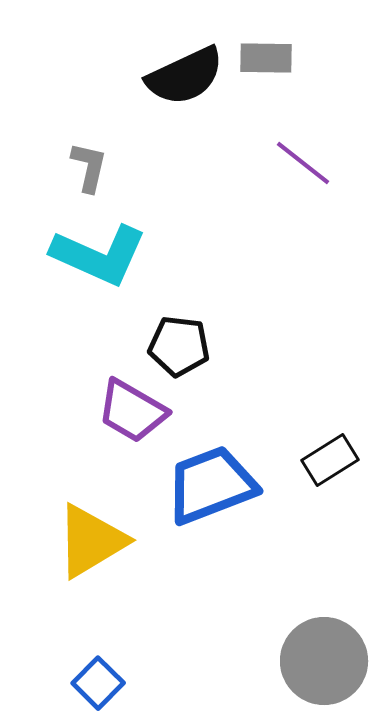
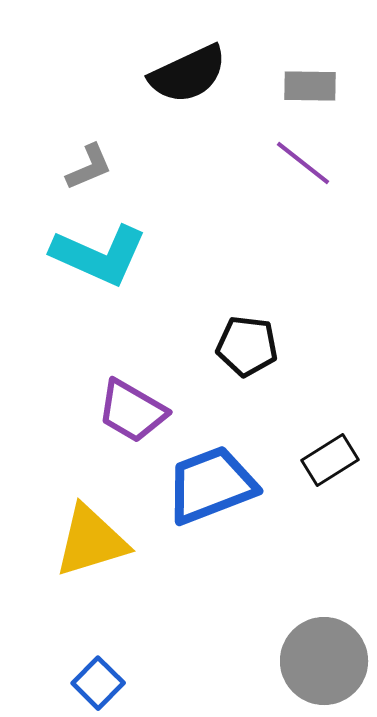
gray rectangle: moved 44 px right, 28 px down
black semicircle: moved 3 px right, 2 px up
gray L-shape: rotated 54 degrees clockwise
black pentagon: moved 68 px right
yellow triangle: rotated 14 degrees clockwise
